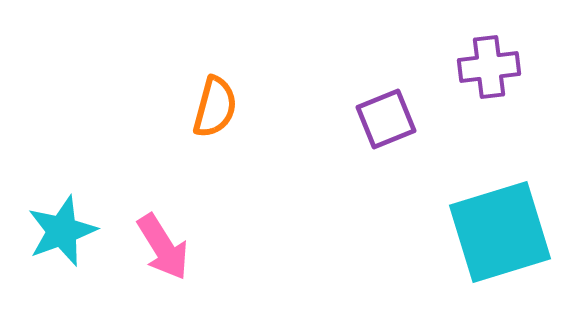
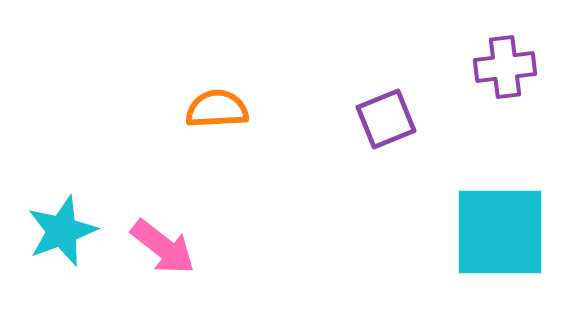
purple cross: moved 16 px right
orange semicircle: moved 2 px right, 2 px down; rotated 108 degrees counterclockwise
cyan square: rotated 17 degrees clockwise
pink arrow: rotated 20 degrees counterclockwise
